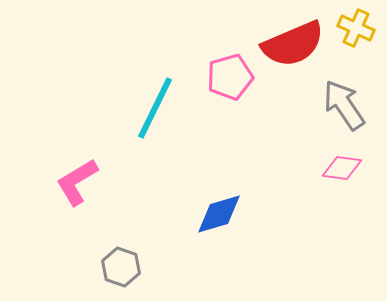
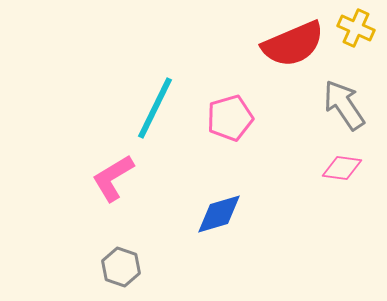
pink pentagon: moved 41 px down
pink L-shape: moved 36 px right, 4 px up
